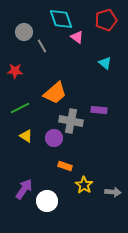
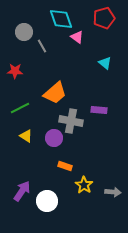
red pentagon: moved 2 px left, 2 px up
purple arrow: moved 2 px left, 2 px down
